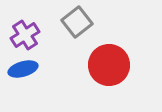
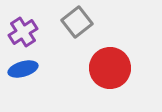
purple cross: moved 2 px left, 3 px up
red circle: moved 1 px right, 3 px down
